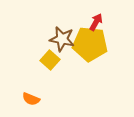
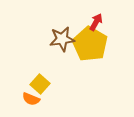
brown star: rotated 20 degrees counterclockwise
yellow pentagon: rotated 24 degrees clockwise
yellow square: moved 10 px left, 24 px down
